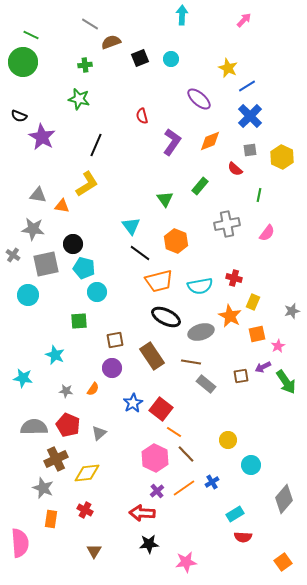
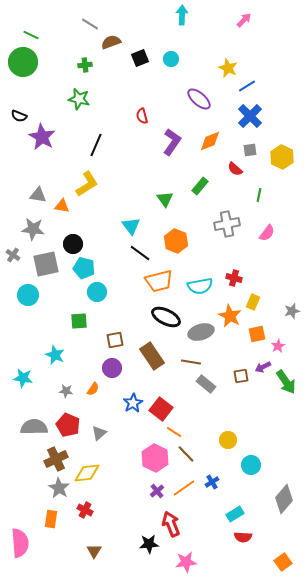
gray star at (43, 488): moved 16 px right; rotated 10 degrees clockwise
red arrow at (142, 513): moved 29 px right, 11 px down; rotated 65 degrees clockwise
